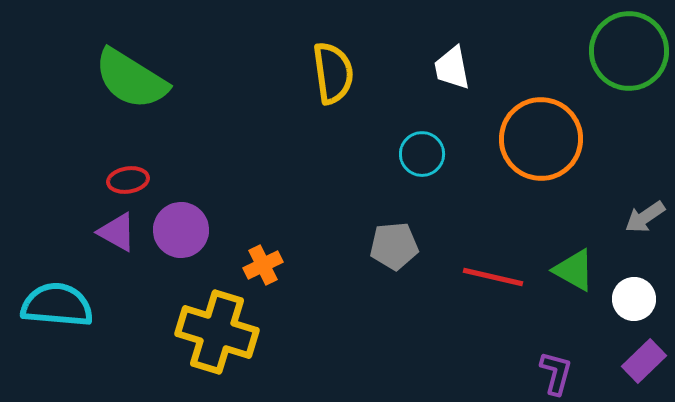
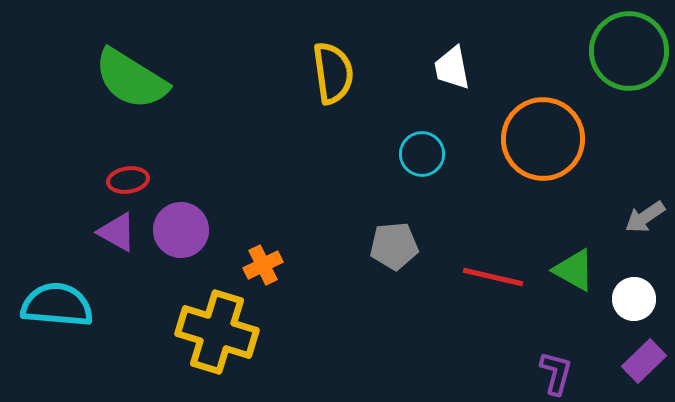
orange circle: moved 2 px right
